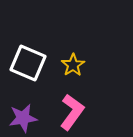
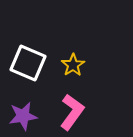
purple star: moved 2 px up
